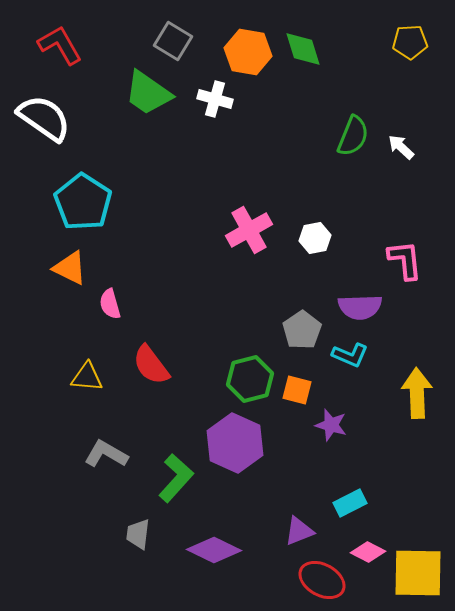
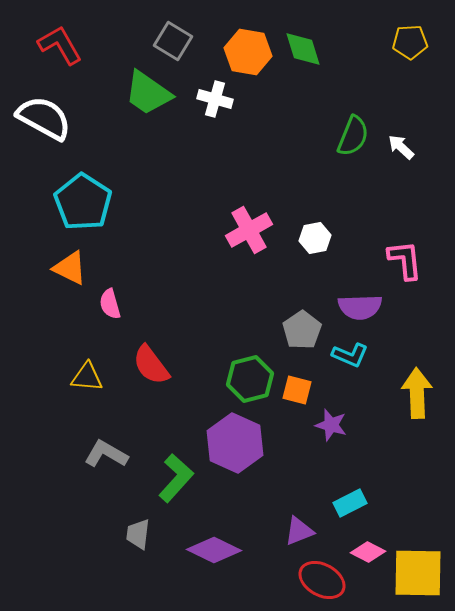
white semicircle: rotated 6 degrees counterclockwise
